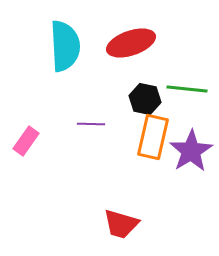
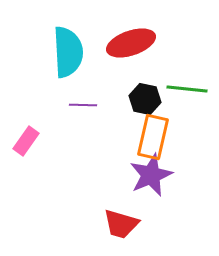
cyan semicircle: moved 3 px right, 6 px down
purple line: moved 8 px left, 19 px up
purple star: moved 40 px left, 24 px down; rotated 9 degrees clockwise
